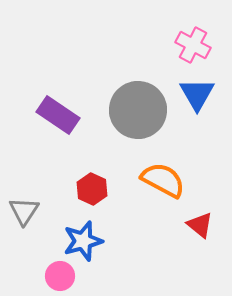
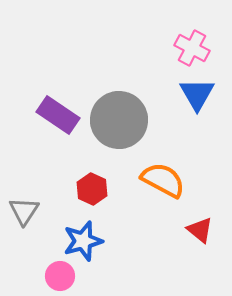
pink cross: moved 1 px left, 3 px down
gray circle: moved 19 px left, 10 px down
red triangle: moved 5 px down
